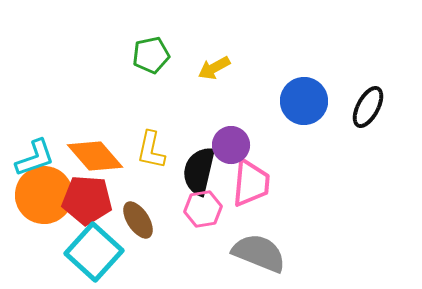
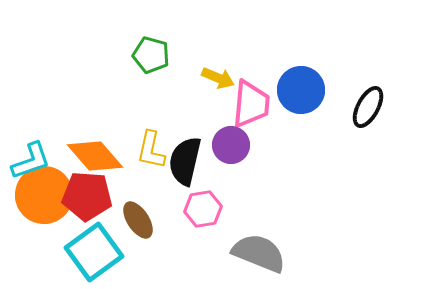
green pentagon: rotated 27 degrees clockwise
yellow arrow: moved 4 px right, 10 px down; rotated 128 degrees counterclockwise
blue circle: moved 3 px left, 11 px up
cyan L-shape: moved 4 px left, 3 px down
black semicircle: moved 14 px left, 10 px up
pink trapezoid: moved 79 px up
red pentagon: moved 4 px up
cyan square: rotated 12 degrees clockwise
